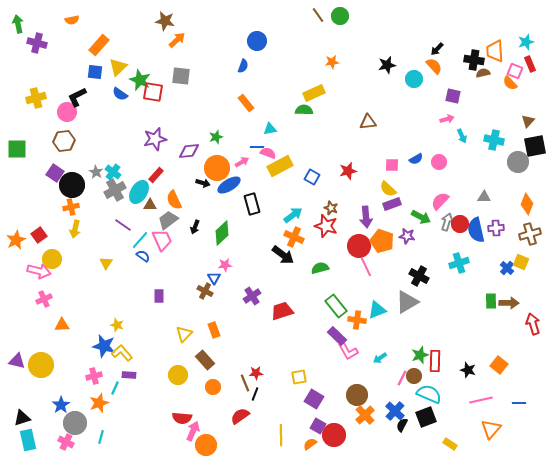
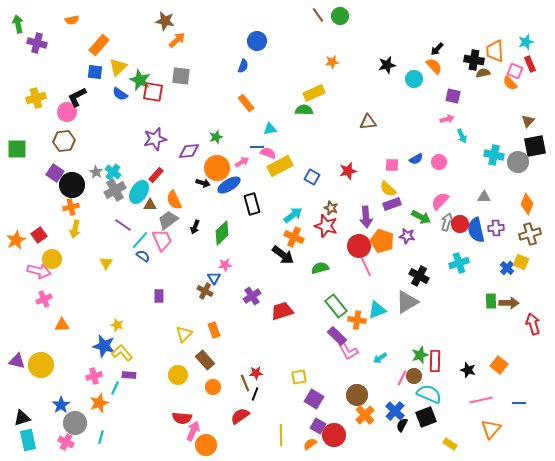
cyan cross at (494, 140): moved 15 px down
